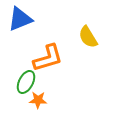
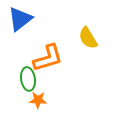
blue triangle: rotated 16 degrees counterclockwise
yellow semicircle: moved 1 px down
green ellipse: moved 2 px right, 3 px up; rotated 35 degrees counterclockwise
